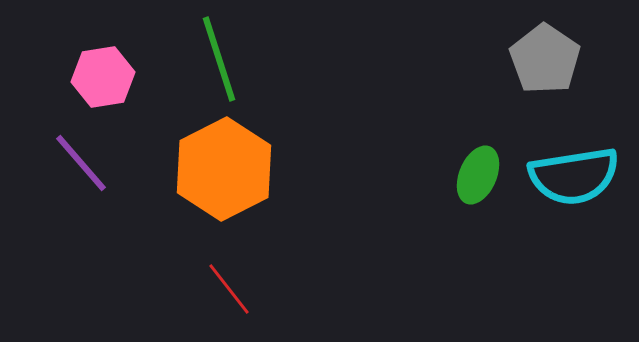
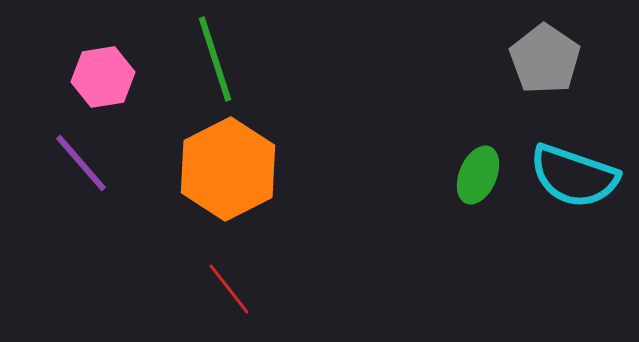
green line: moved 4 px left
orange hexagon: moved 4 px right
cyan semicircle: rotated 28 degrees clockwise
